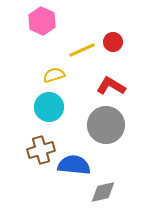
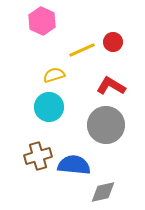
brown cross: moved 3 px left, 6 px down
